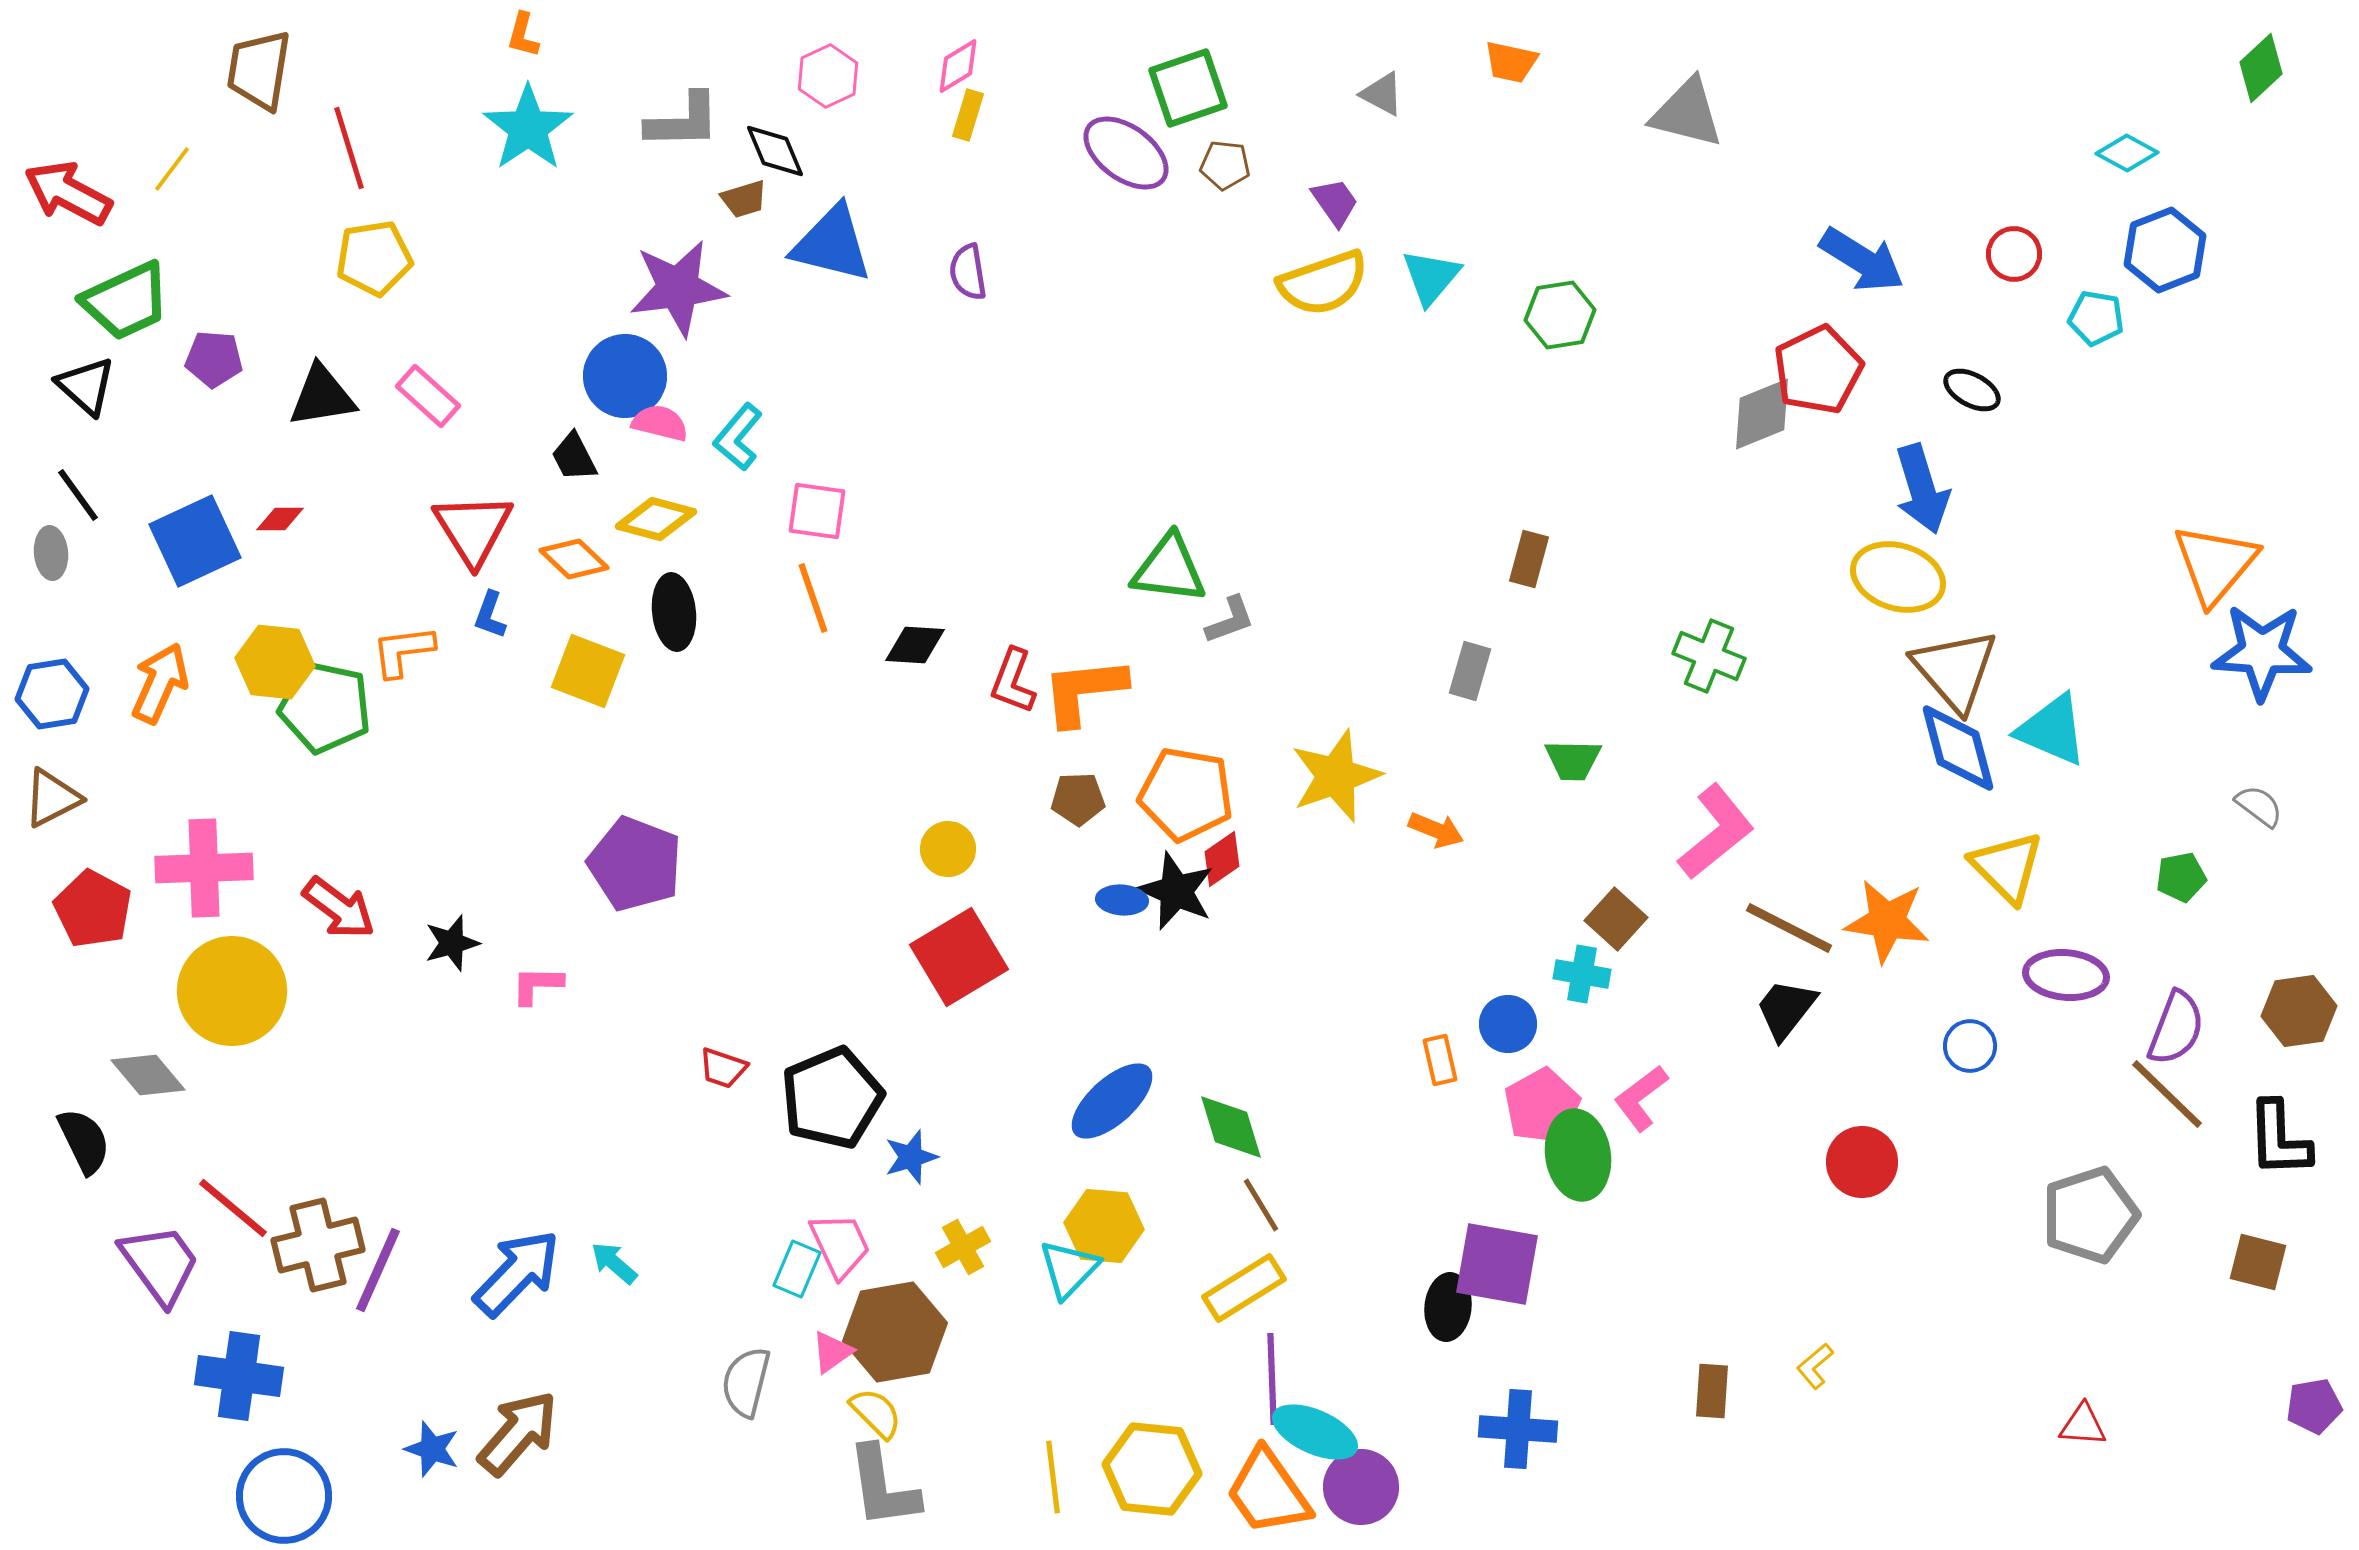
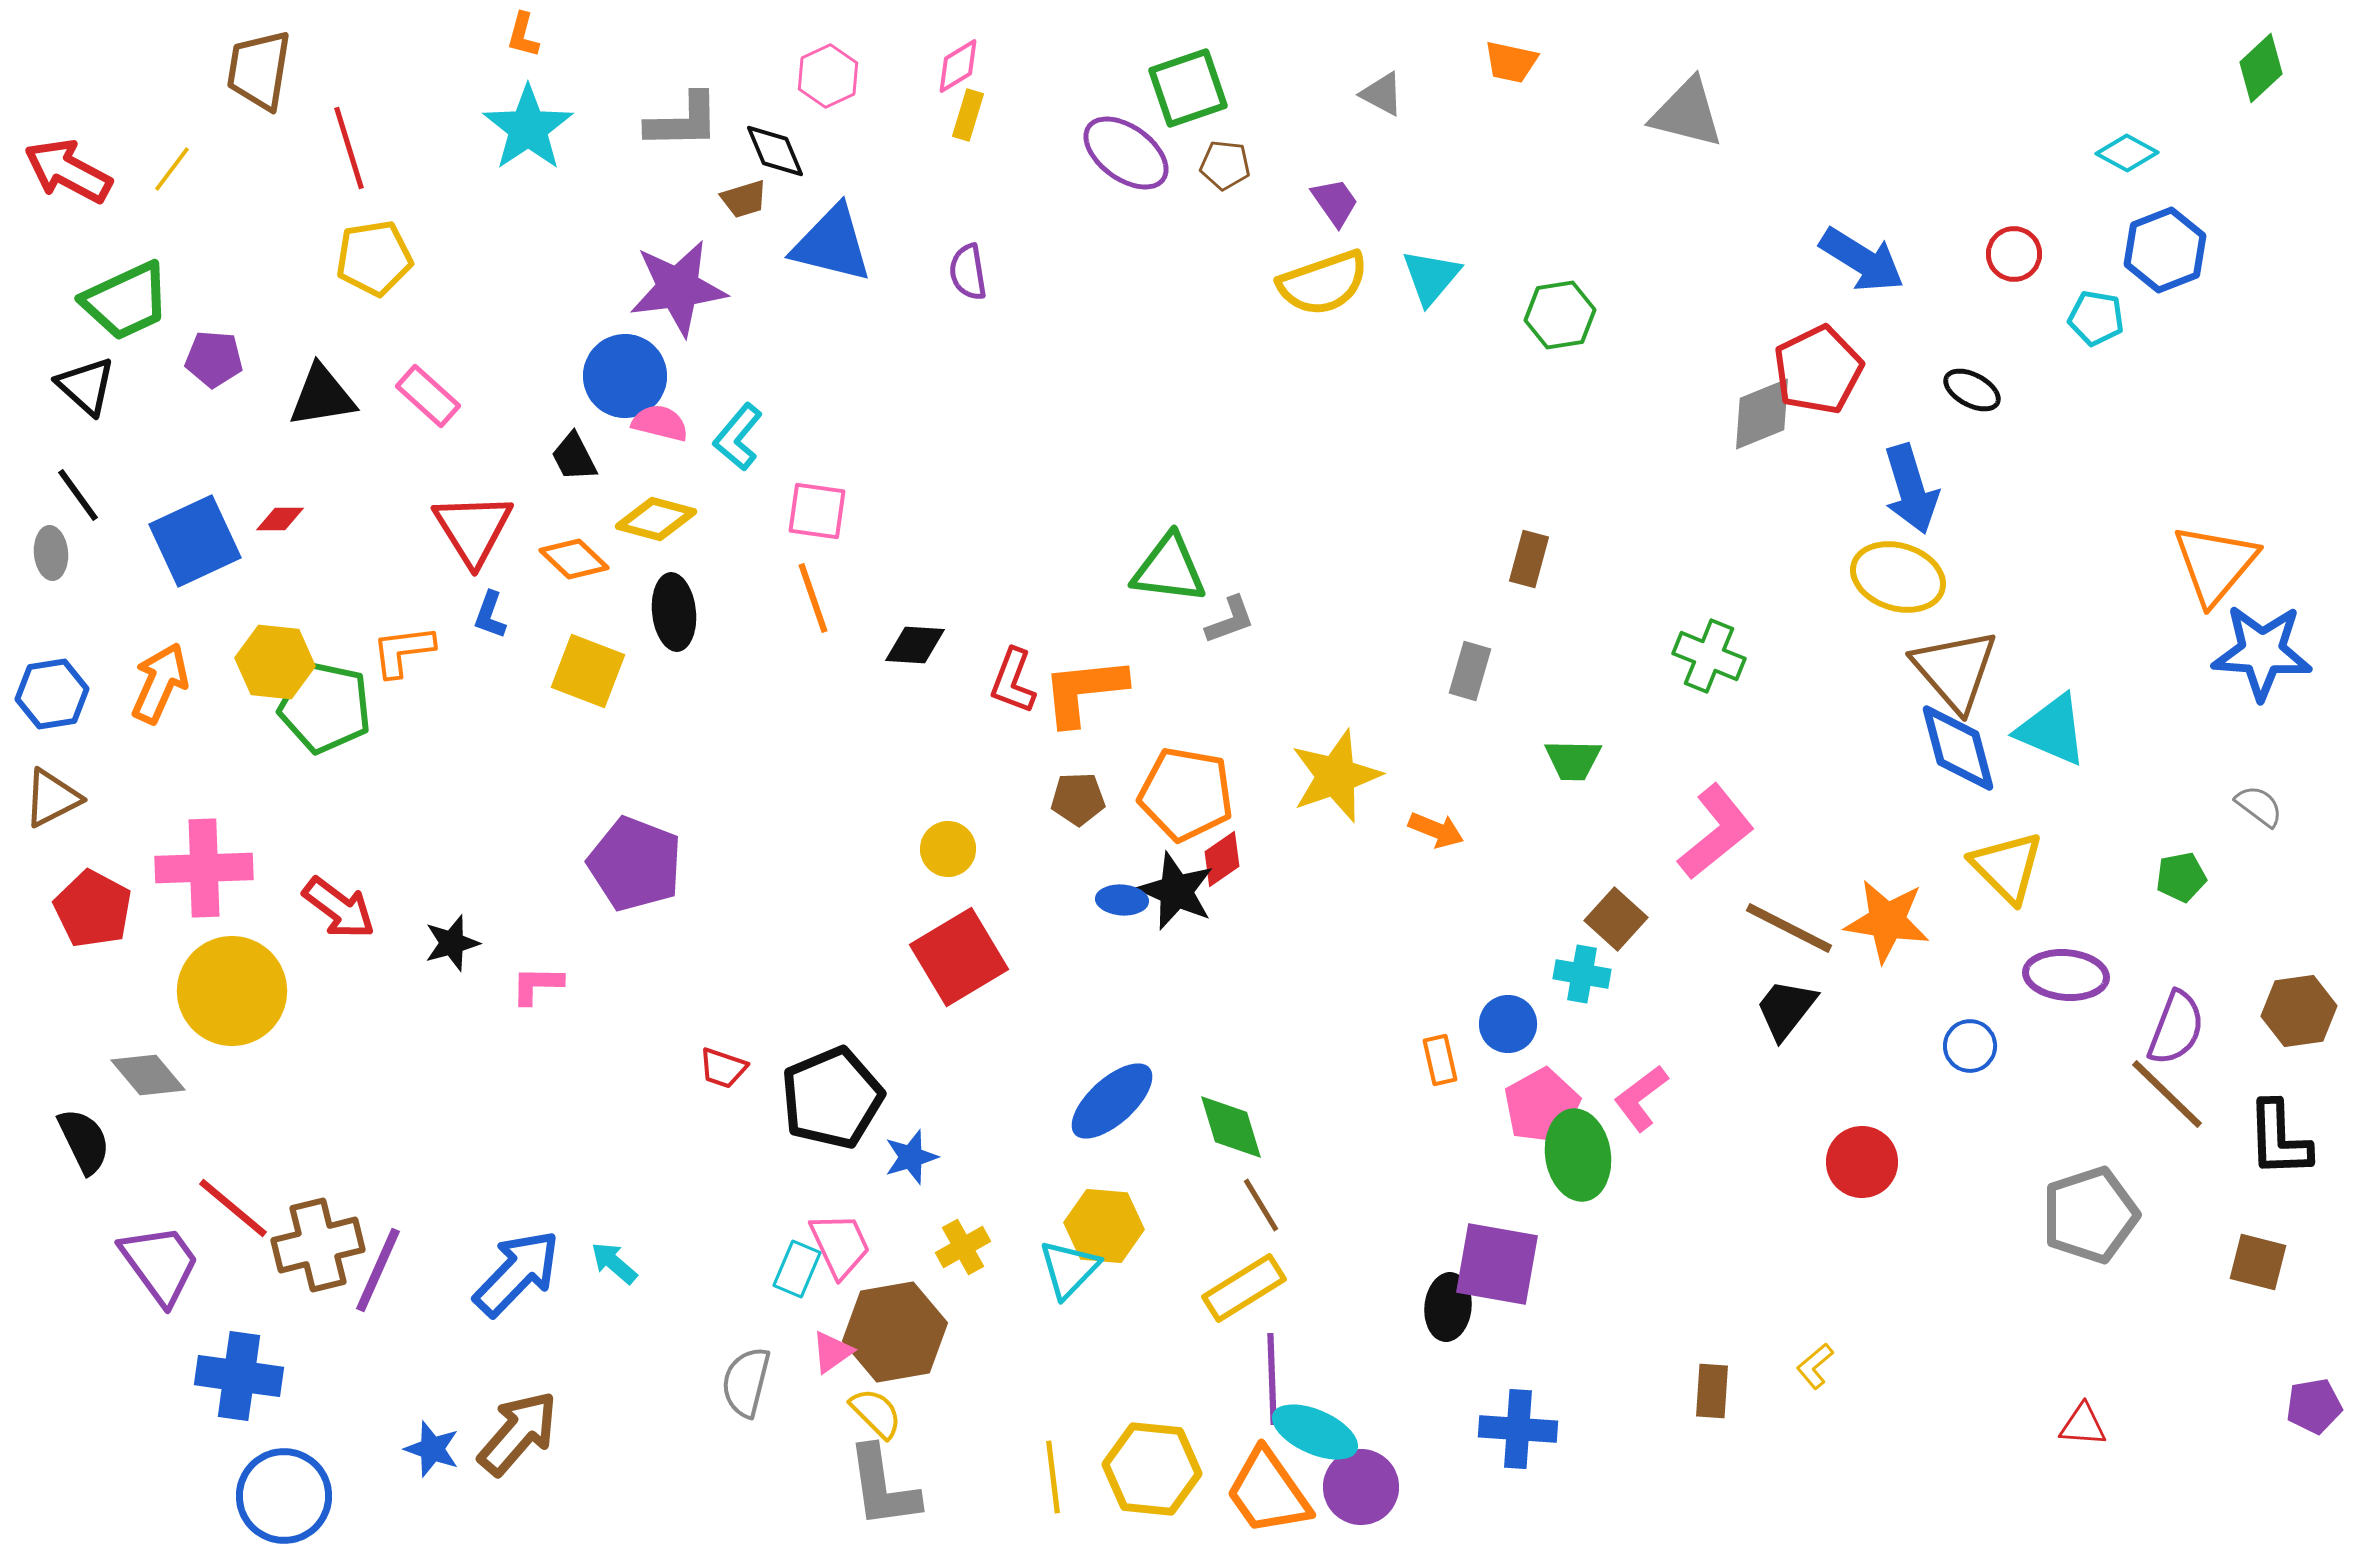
red arrow at (68, 193): moved 22 px up
blue arrow at (1922, 489): moved 11 px left
